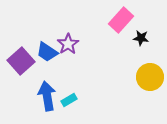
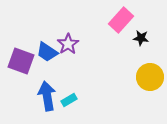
purple square: rotated 28 degrees counterclockwise
